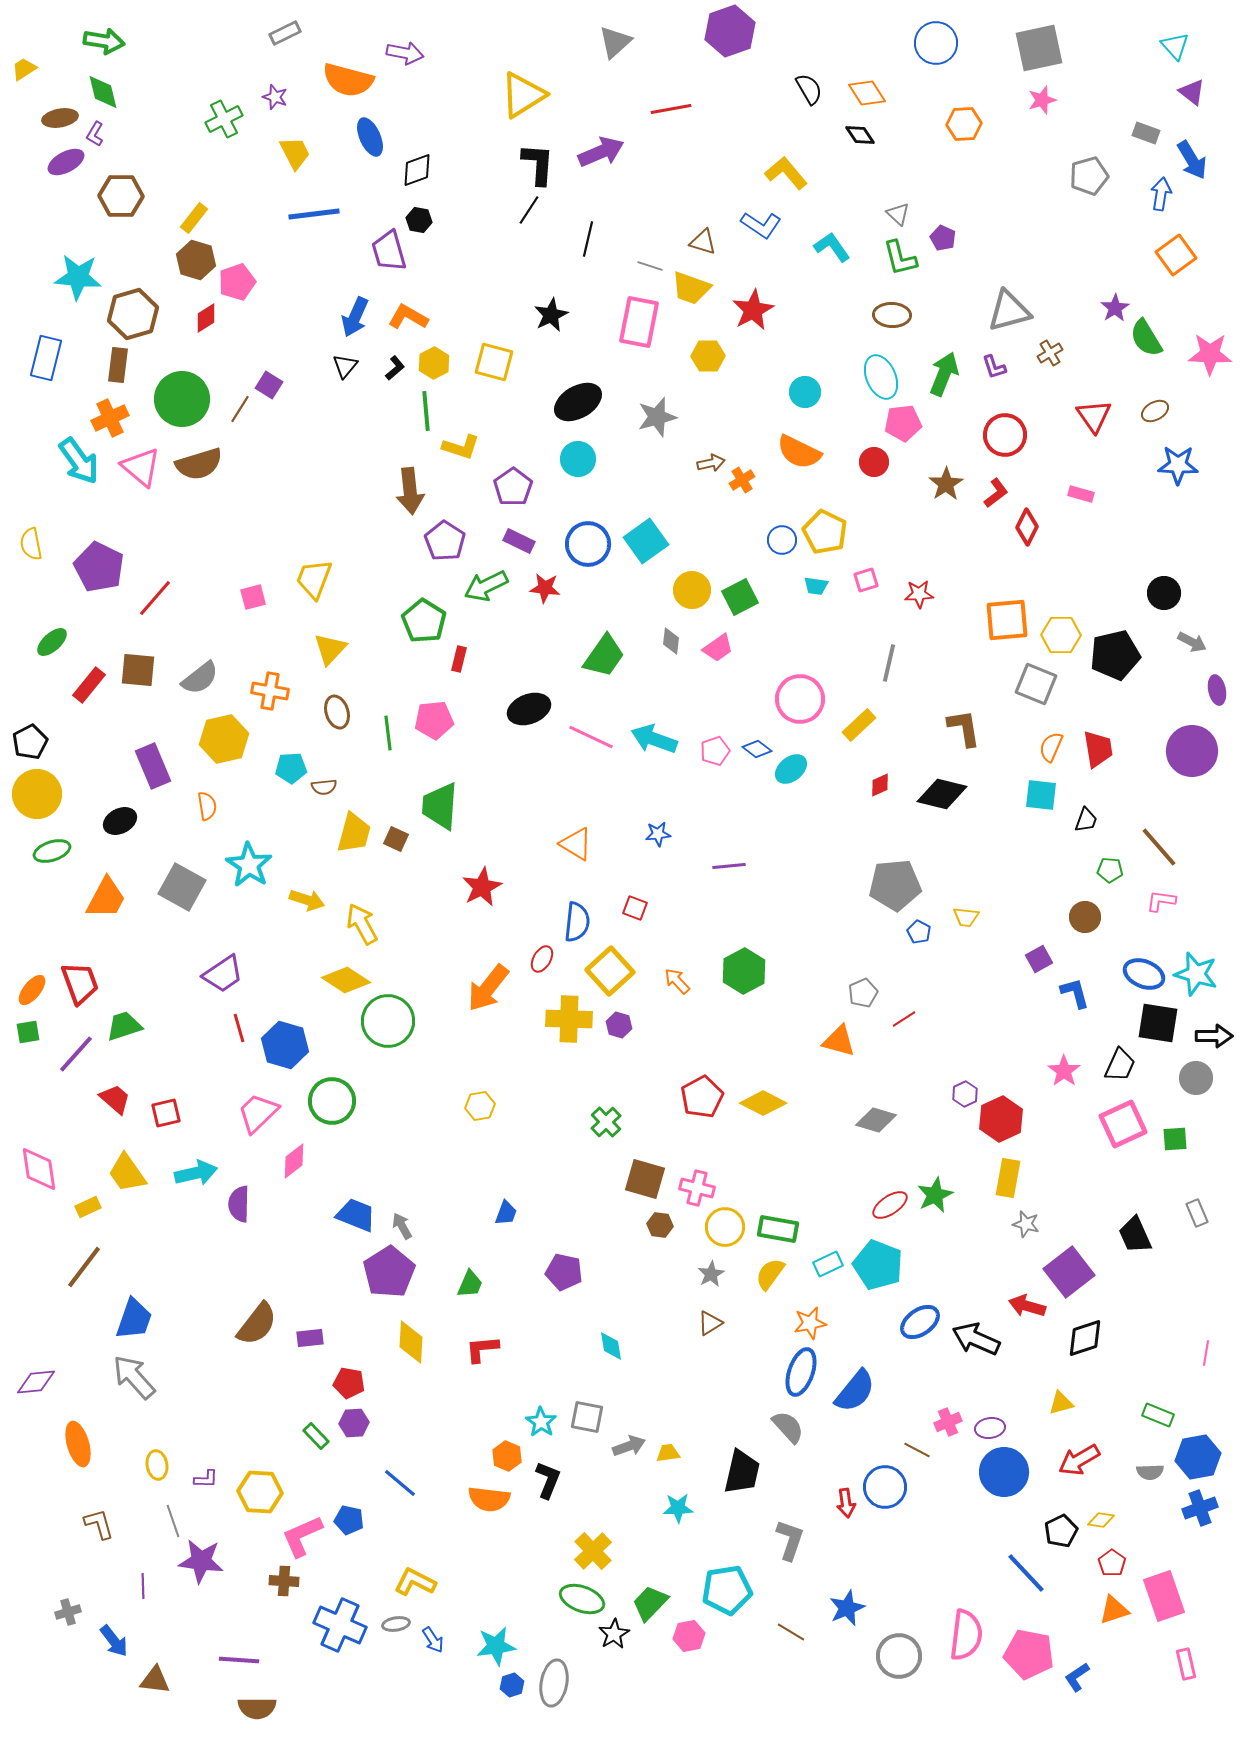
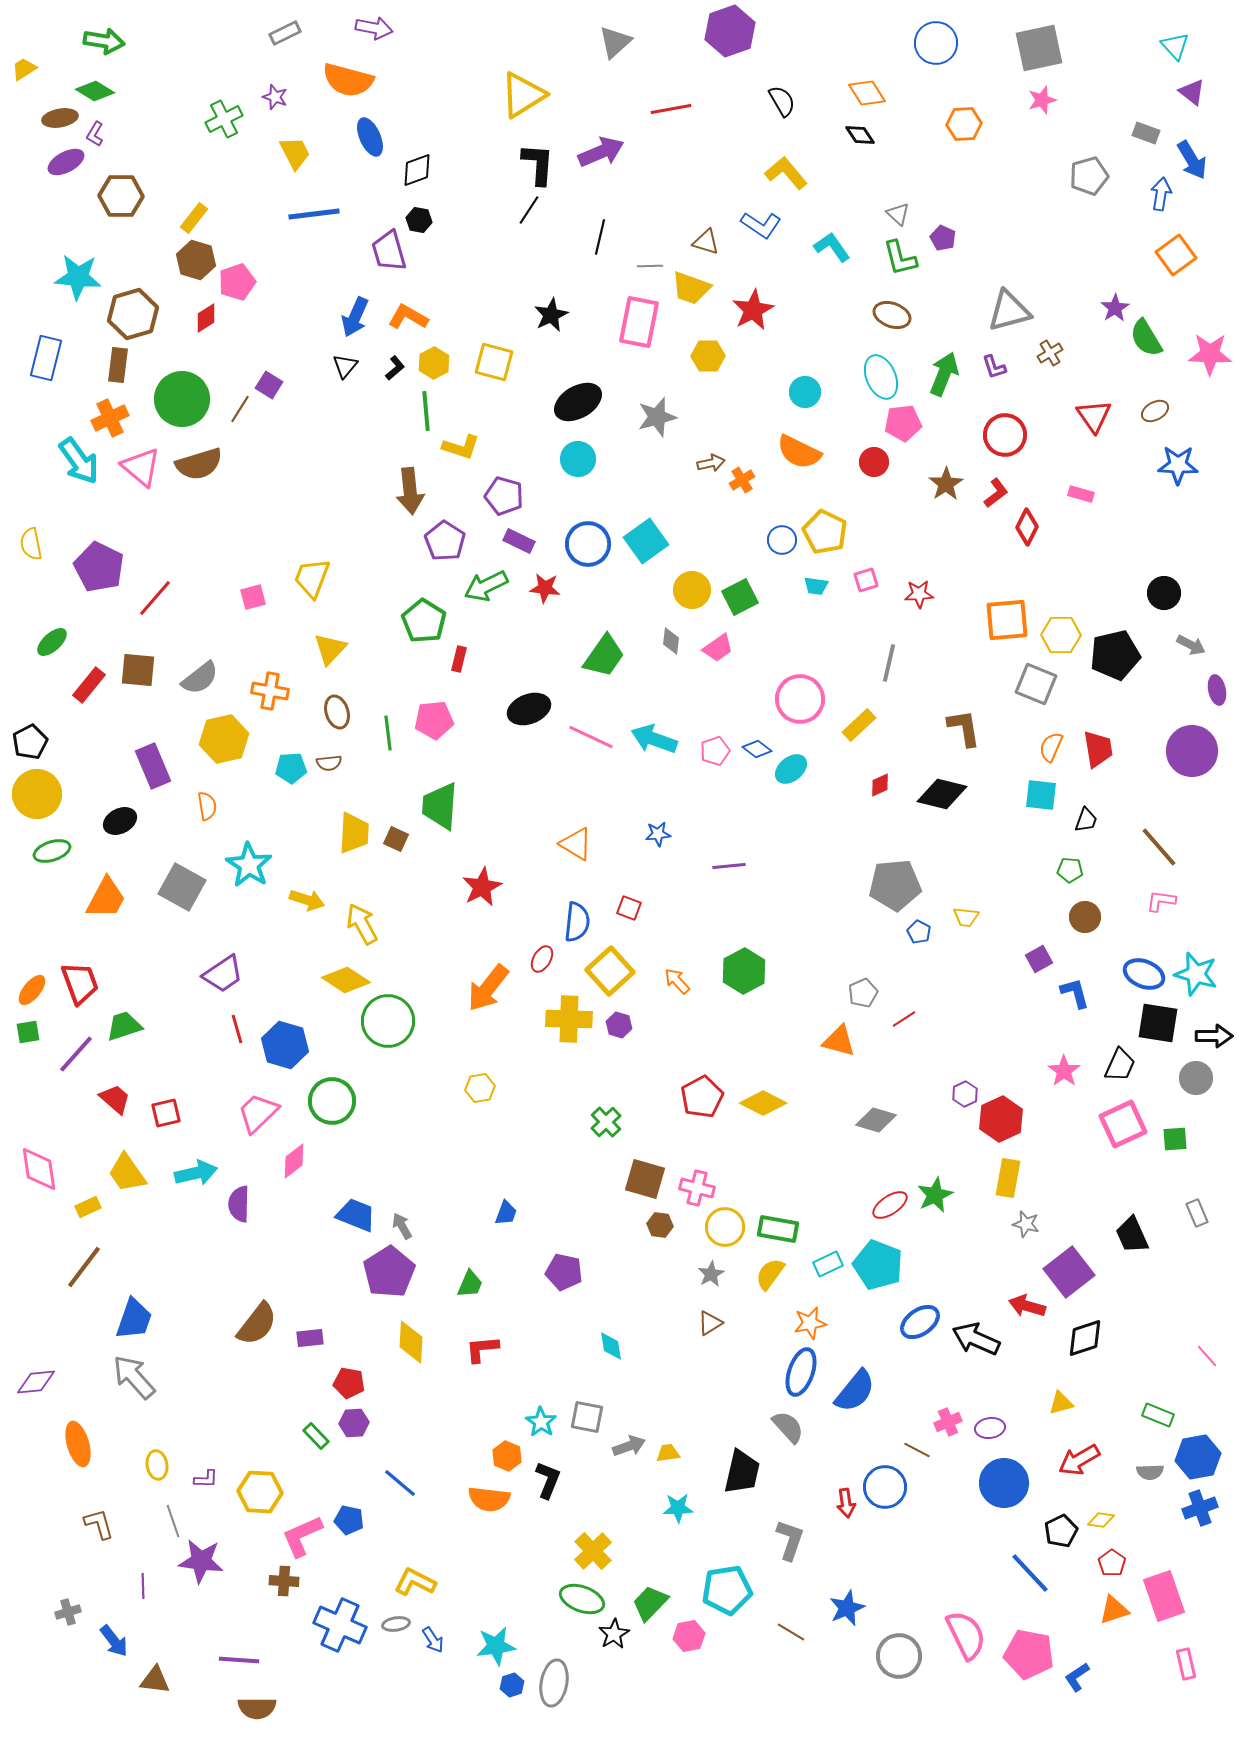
purple arrow at (405, 53): moved 31 px left, 25 px up
black semicircle at (809, 89): moved 27 px left, 12 px down
green diamond at (103, 92): moved 8 px left, 1 px up; rotated 45 degrees counterclockwise
black line at (588, 239): moved 12 px right, 2 px up
brown triangle at (703, 242): moved 3 px right
gray line at (650, 266): rotated 20 degrees counterclockwise
brown ellipse at (892, 315): rotated 18 degrees clockwise
purple pentagon at (513, 487): moved 9 px left, 9 px down; rotated 21 degrees counterclockwise
yellow trapezoid at (314, 579): moved 2 px left, 1 px up
gray arrow at (1192, 642): moved 1 px left, 3 px down
brown semicircle at (324, 787): moved 5 px right, 24 px up
yellow trapezoid at (354, 833): rotated 12 degrees counterclockwise
green pentagon at (1110, 870): moved 40 px left
red square at (635, 908): moved 6 px left
red line at (239, 1028): moved 2 px left, 1 px down
yellow hexagon at (480, 1106): moved 18 px up
black trapezoid at (1135, 1235): moved 3 px left
pink line at (1206, 1353): moved 1 px right, 3 px down; rotated 50 degrees counterclockwise
blue circle at (1004, 1472): moved 11 px down
blue line at (1026, 1573): moved 4 px right
pink semicircle at (966, 1635): rotated 33 degrees counterclockwise
